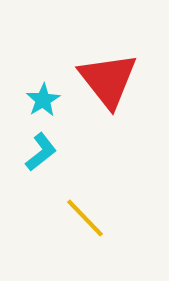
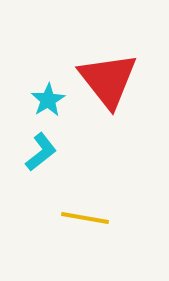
cyan star: moved 5 px right
yellow line: rotated 36 degrees counterclockwise
